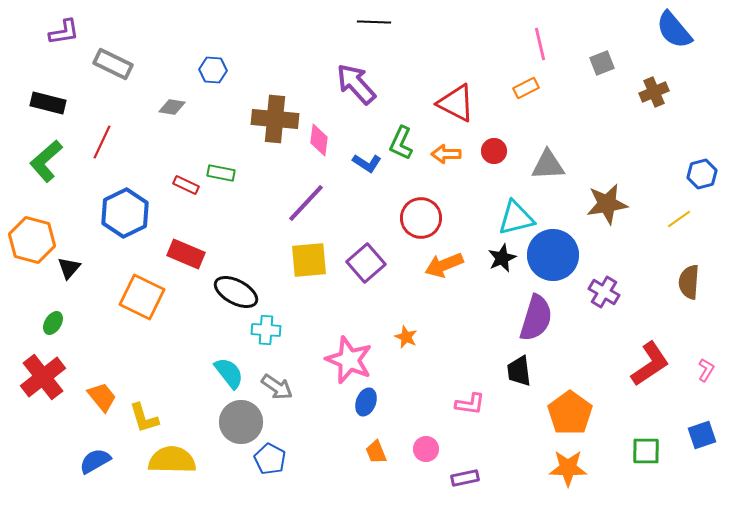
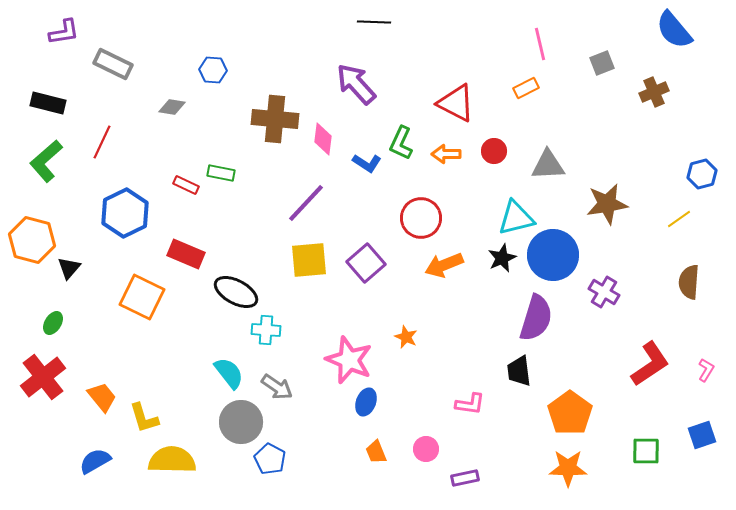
pink diamond at (319, 140): moved 4 px right, 1 px up
